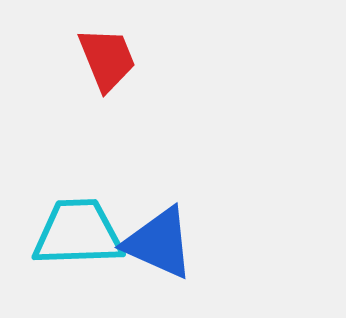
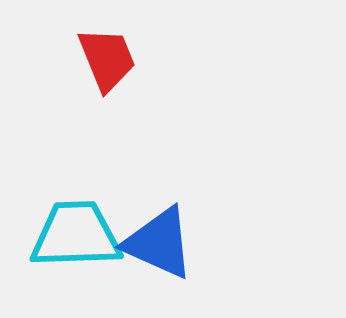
cyan trapezoid: moved 2 px left, 2 px down
